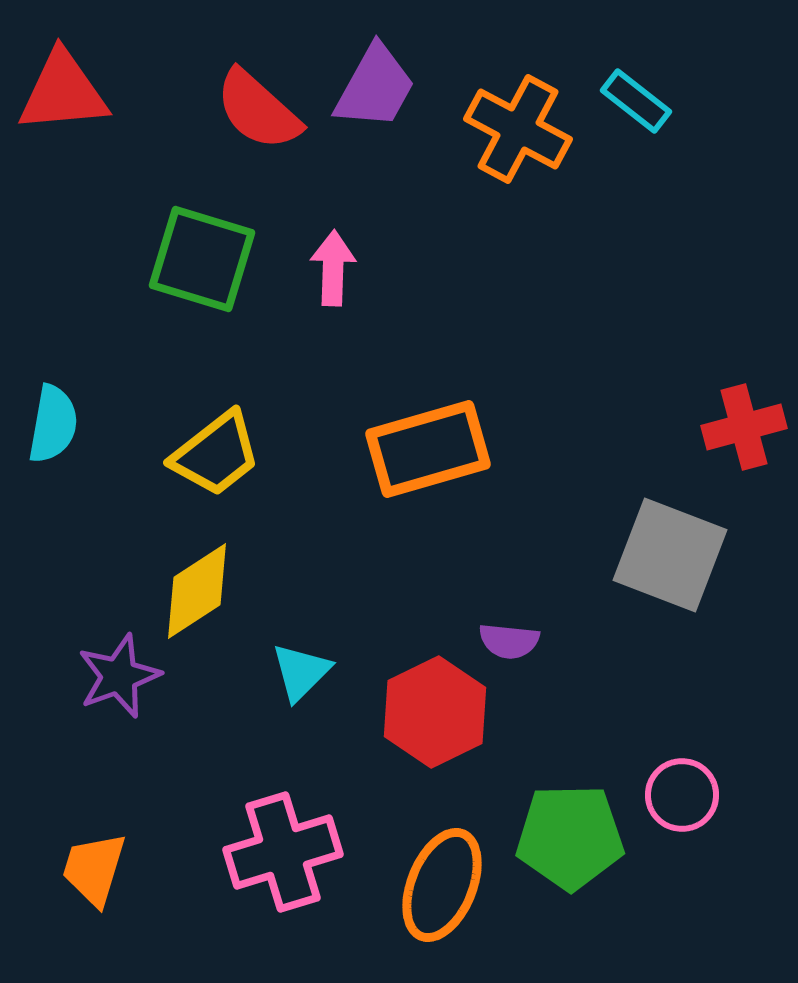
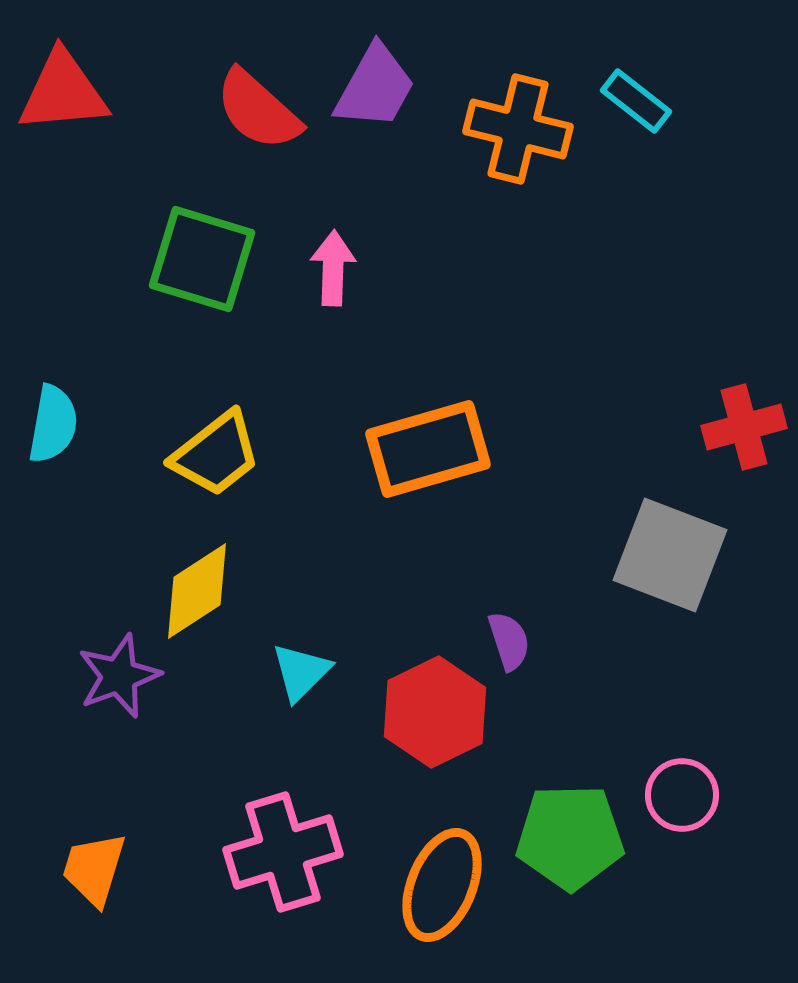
orange cross: rotated 14 degrees counterclockwise
purple semicircle: rotated 114 degrees counterclockwise
